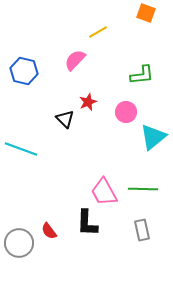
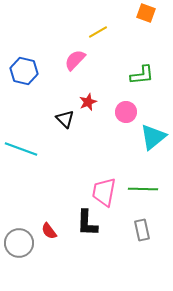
pink trapezoid: rotated 40 degrees clockwise
